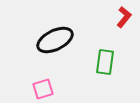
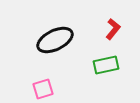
red L-shape: moved 11 px left, 12 px down
green rectangle: moved 1 px right, 3 px down; rotated 70 degrees clockwise
